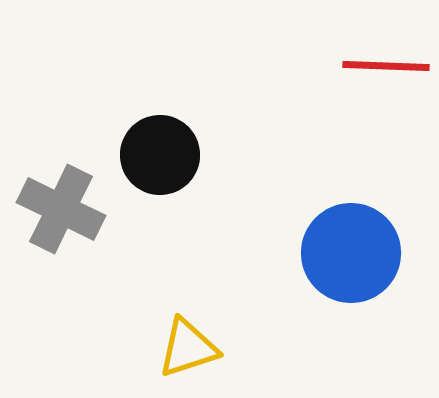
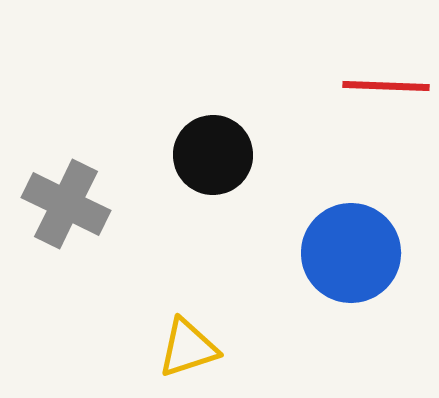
red line: moved 20 px down
black circle: moved 53 px right
gray cross: moved 5 px right, 5 px up
